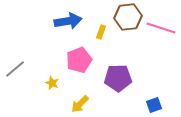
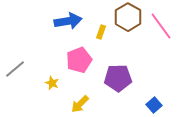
brown hexagon: rotated 24 degrees counterclockwise
pink line: moved 2 px up; rotated 36 degrees clockwise
blue square: rotated 21 degrees counterclockwise
